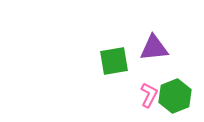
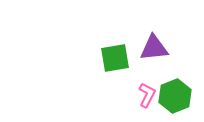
green square: moved 1 px right, 3 px up
pink L-shape: moved 2 px left
